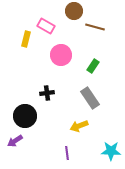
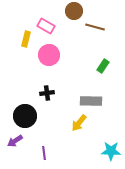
pink circle: moved 12 px left
green rectangle: moved 10 px right
gray rectangle: moved 1 px right, 3 px down; rotated 55 degrees counterclockwise
yellow arrow: moved 3 px up; rotated 30 degrees counterclockwise
purple line: moved 23 px left
